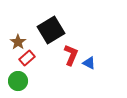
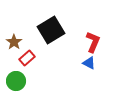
brown star: moved 4 px left
red L-shape: moved 22 px right, 13 px up
green circle: moved 2 px left
